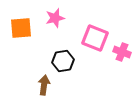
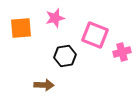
pink square: moved 3 px up
pink cross: rotated 36 degrees counterclockwise
black hexagon: moved 2 px right, 5 px up
brown arrow: rotated 84 degrees clockwise
